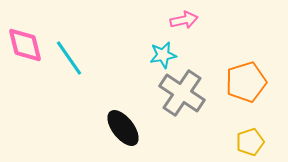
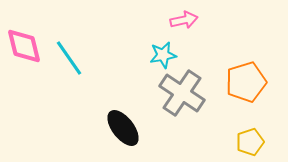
pink diamond: moved 1 px left, 1 px down
